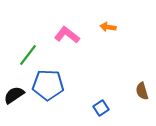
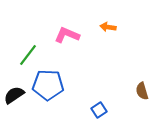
pink L-shape: rotated 15 degrees counterclockwise
blue square: moved 2 px left, 2 px down
